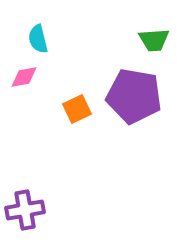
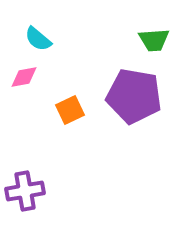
cyan semicircle: rotated 36 degrees counterclockwise
orange square: moved 7 px left, 1 px down
purple cross: moved 19 px up
